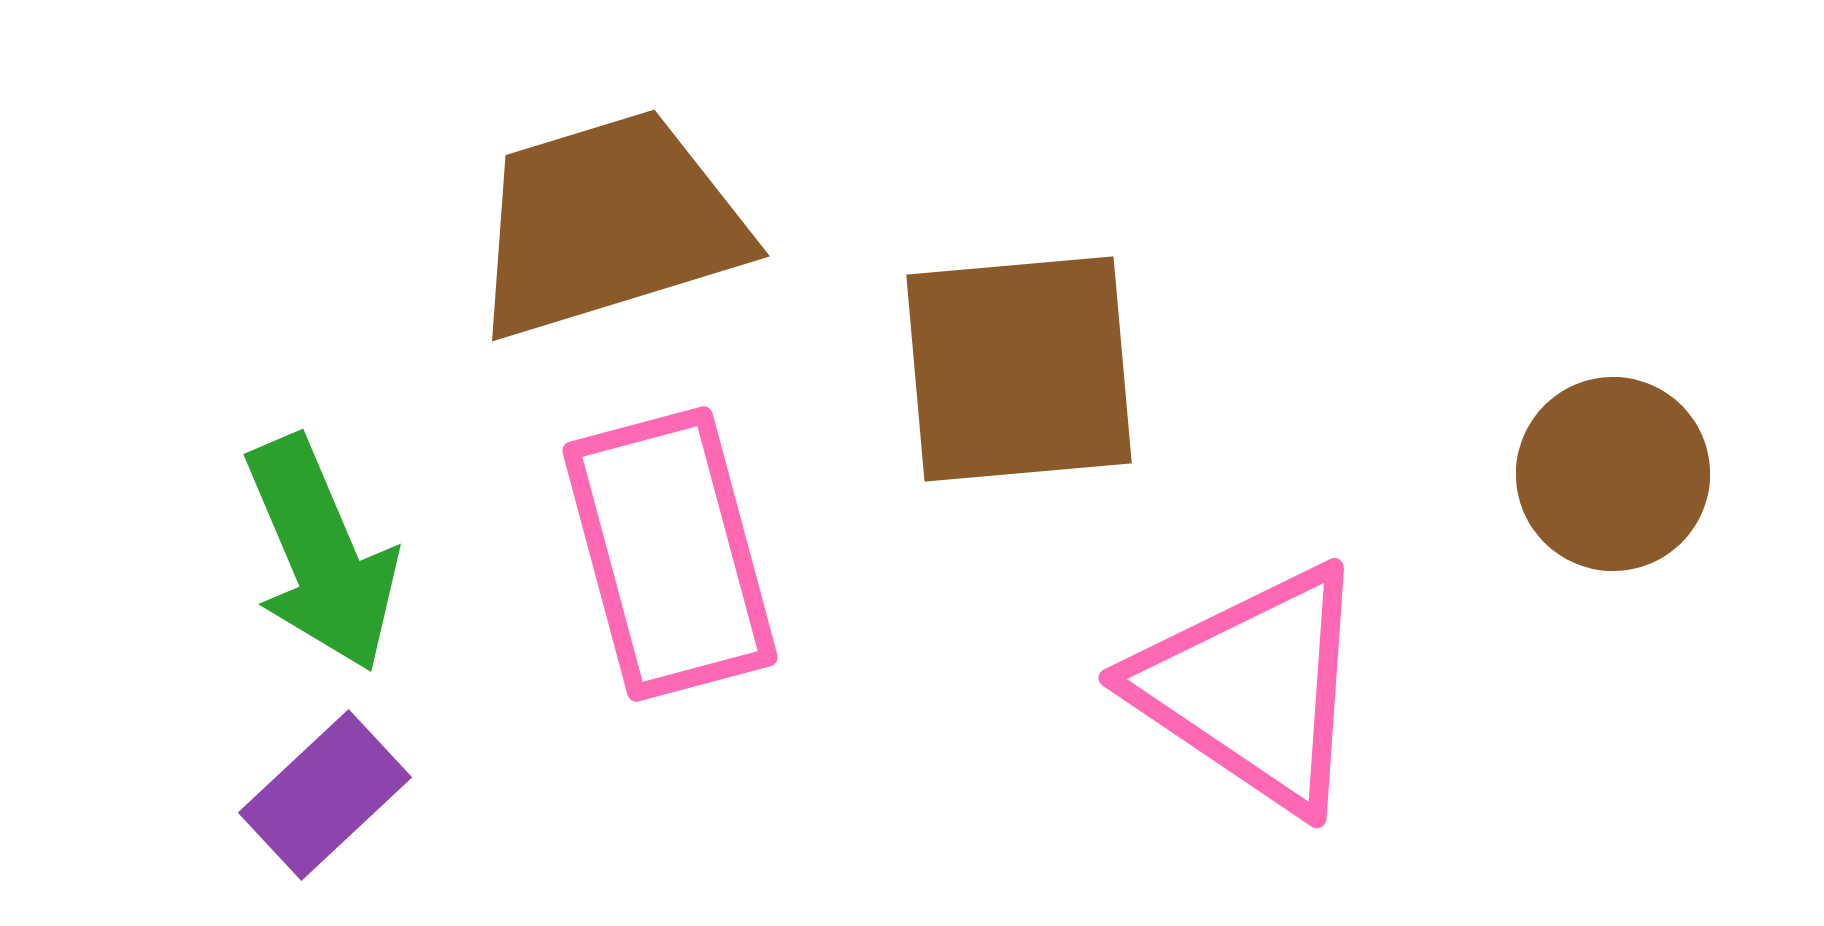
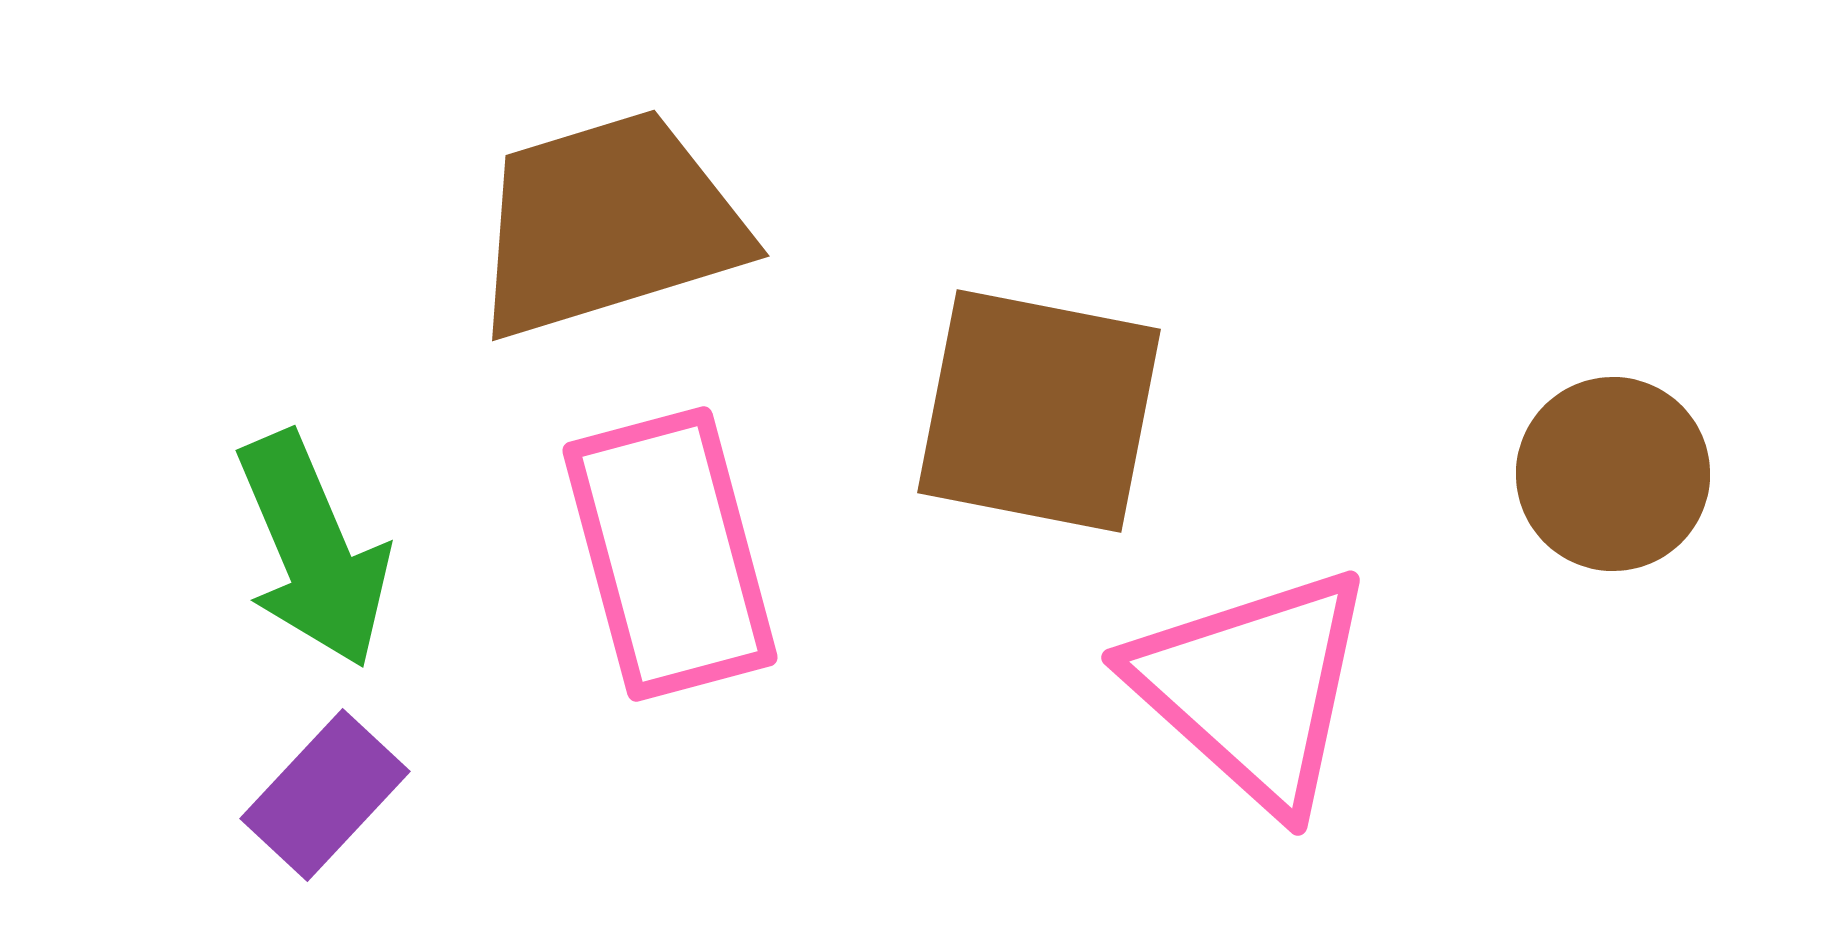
brown square: moved 20 px right, 42 px down; rotated 16 degrees clockwise
green arrow: moved 8 px left, 4 px up
pink triangle: rotated 8 degrees clockwise
purple rectangle: rotated 4 degrees counterclockwise
